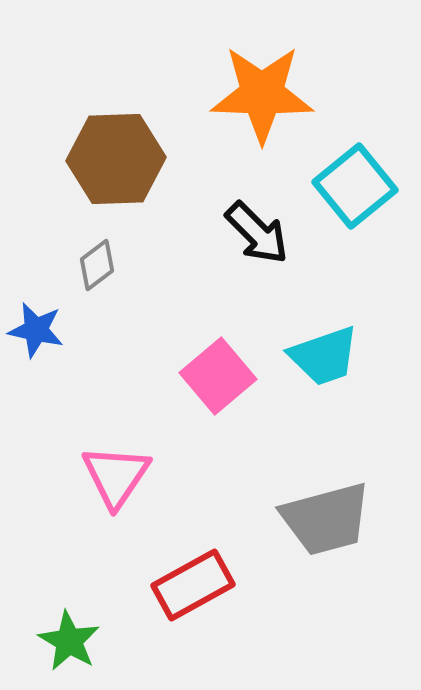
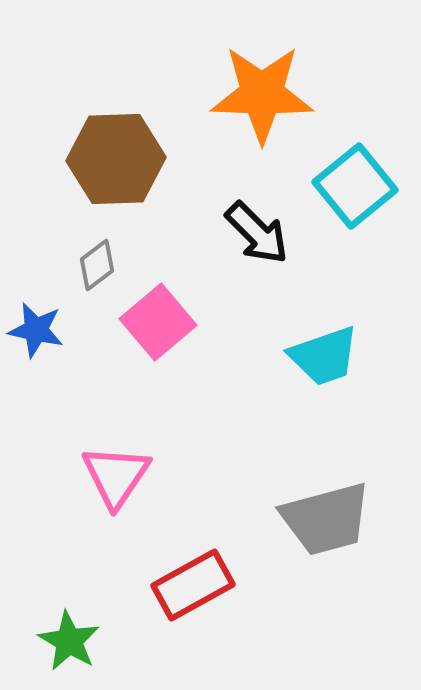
pink square: moved 60 px left, 54 px up
